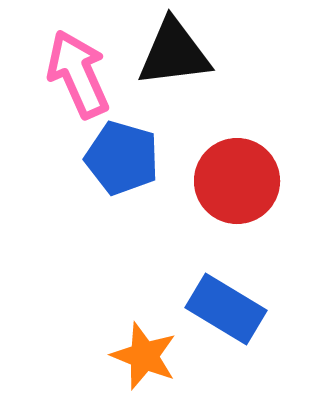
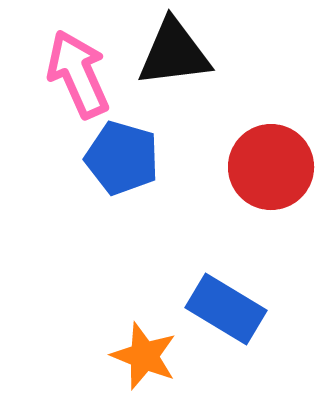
red circle: moved 34 px right, 14 px up
